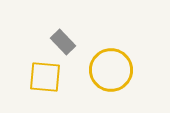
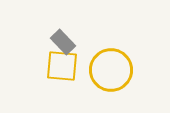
yellow square: moved 17 px right, 11 px up
